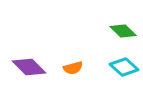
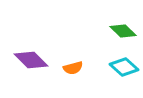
purple diamond: moved 2 px right, 7 px up
